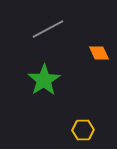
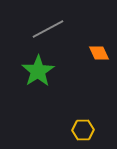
green star: moved 6 px left, 9 px up
